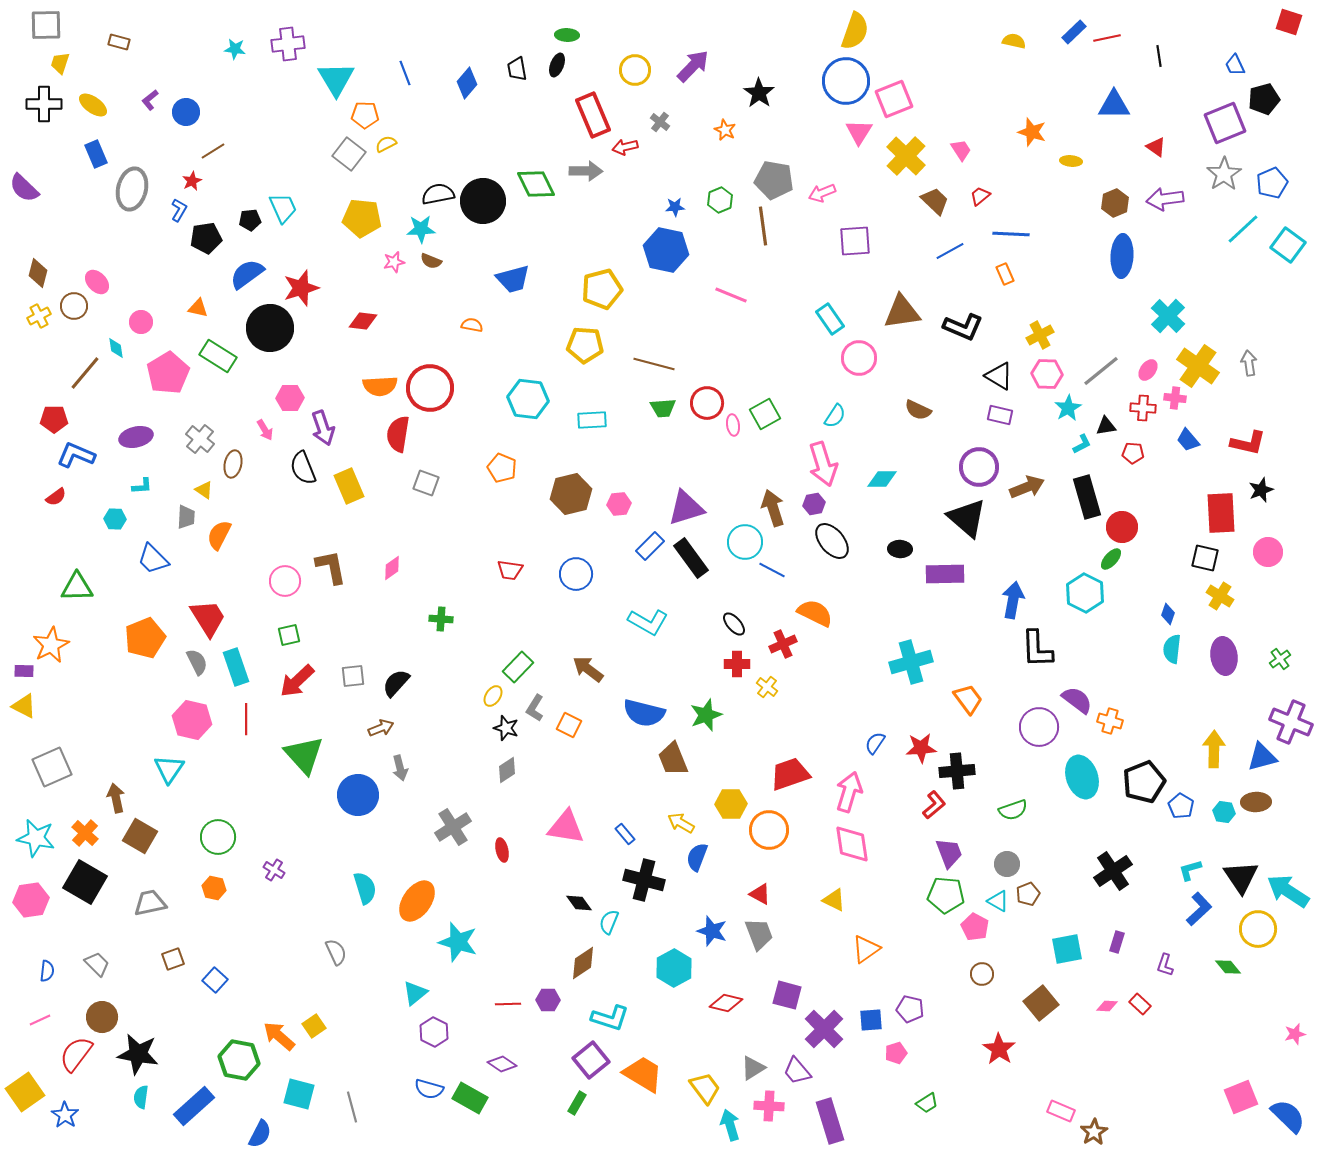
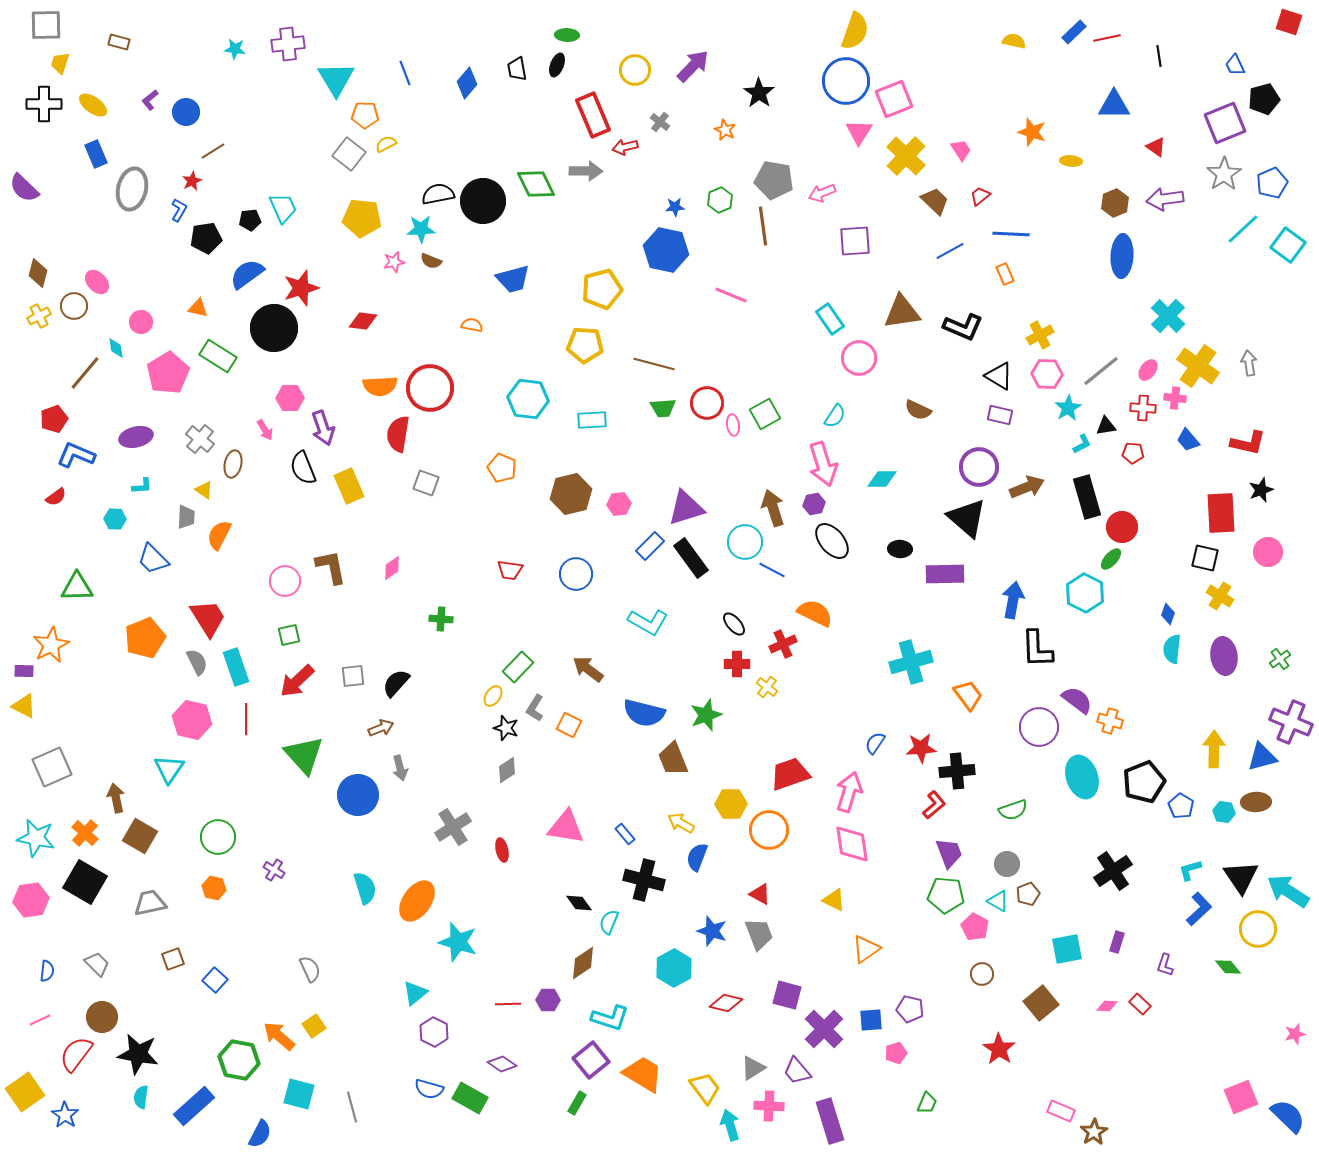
black circle at (270, 328): moved 4 px right
red pentagon at (54, 419): rotated 20 degrees counterclockwise
orange trapezoid at (968, 699): moved 4 px up
gray semicircle at (336, 952): moved 26 px left, 17 px down
green trapezoid at (927, 1103): rotated 35 degrees counterclockwise
